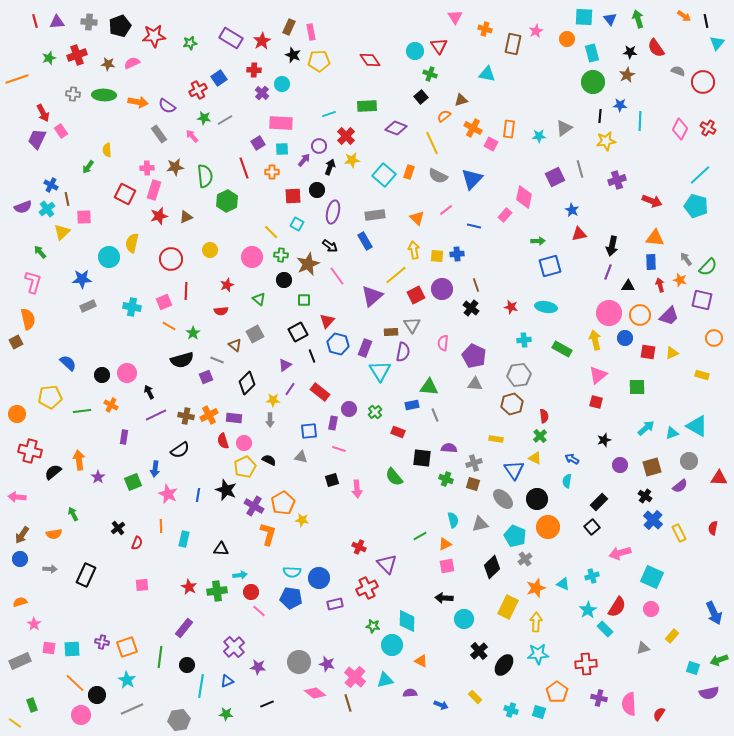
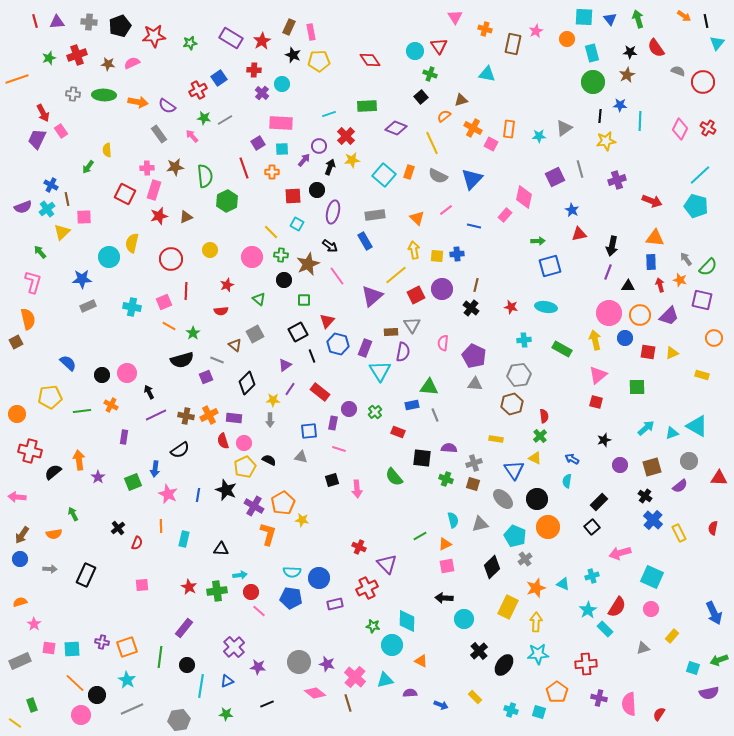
brown line at (476, 285): rotated 32 degrees clockwise
